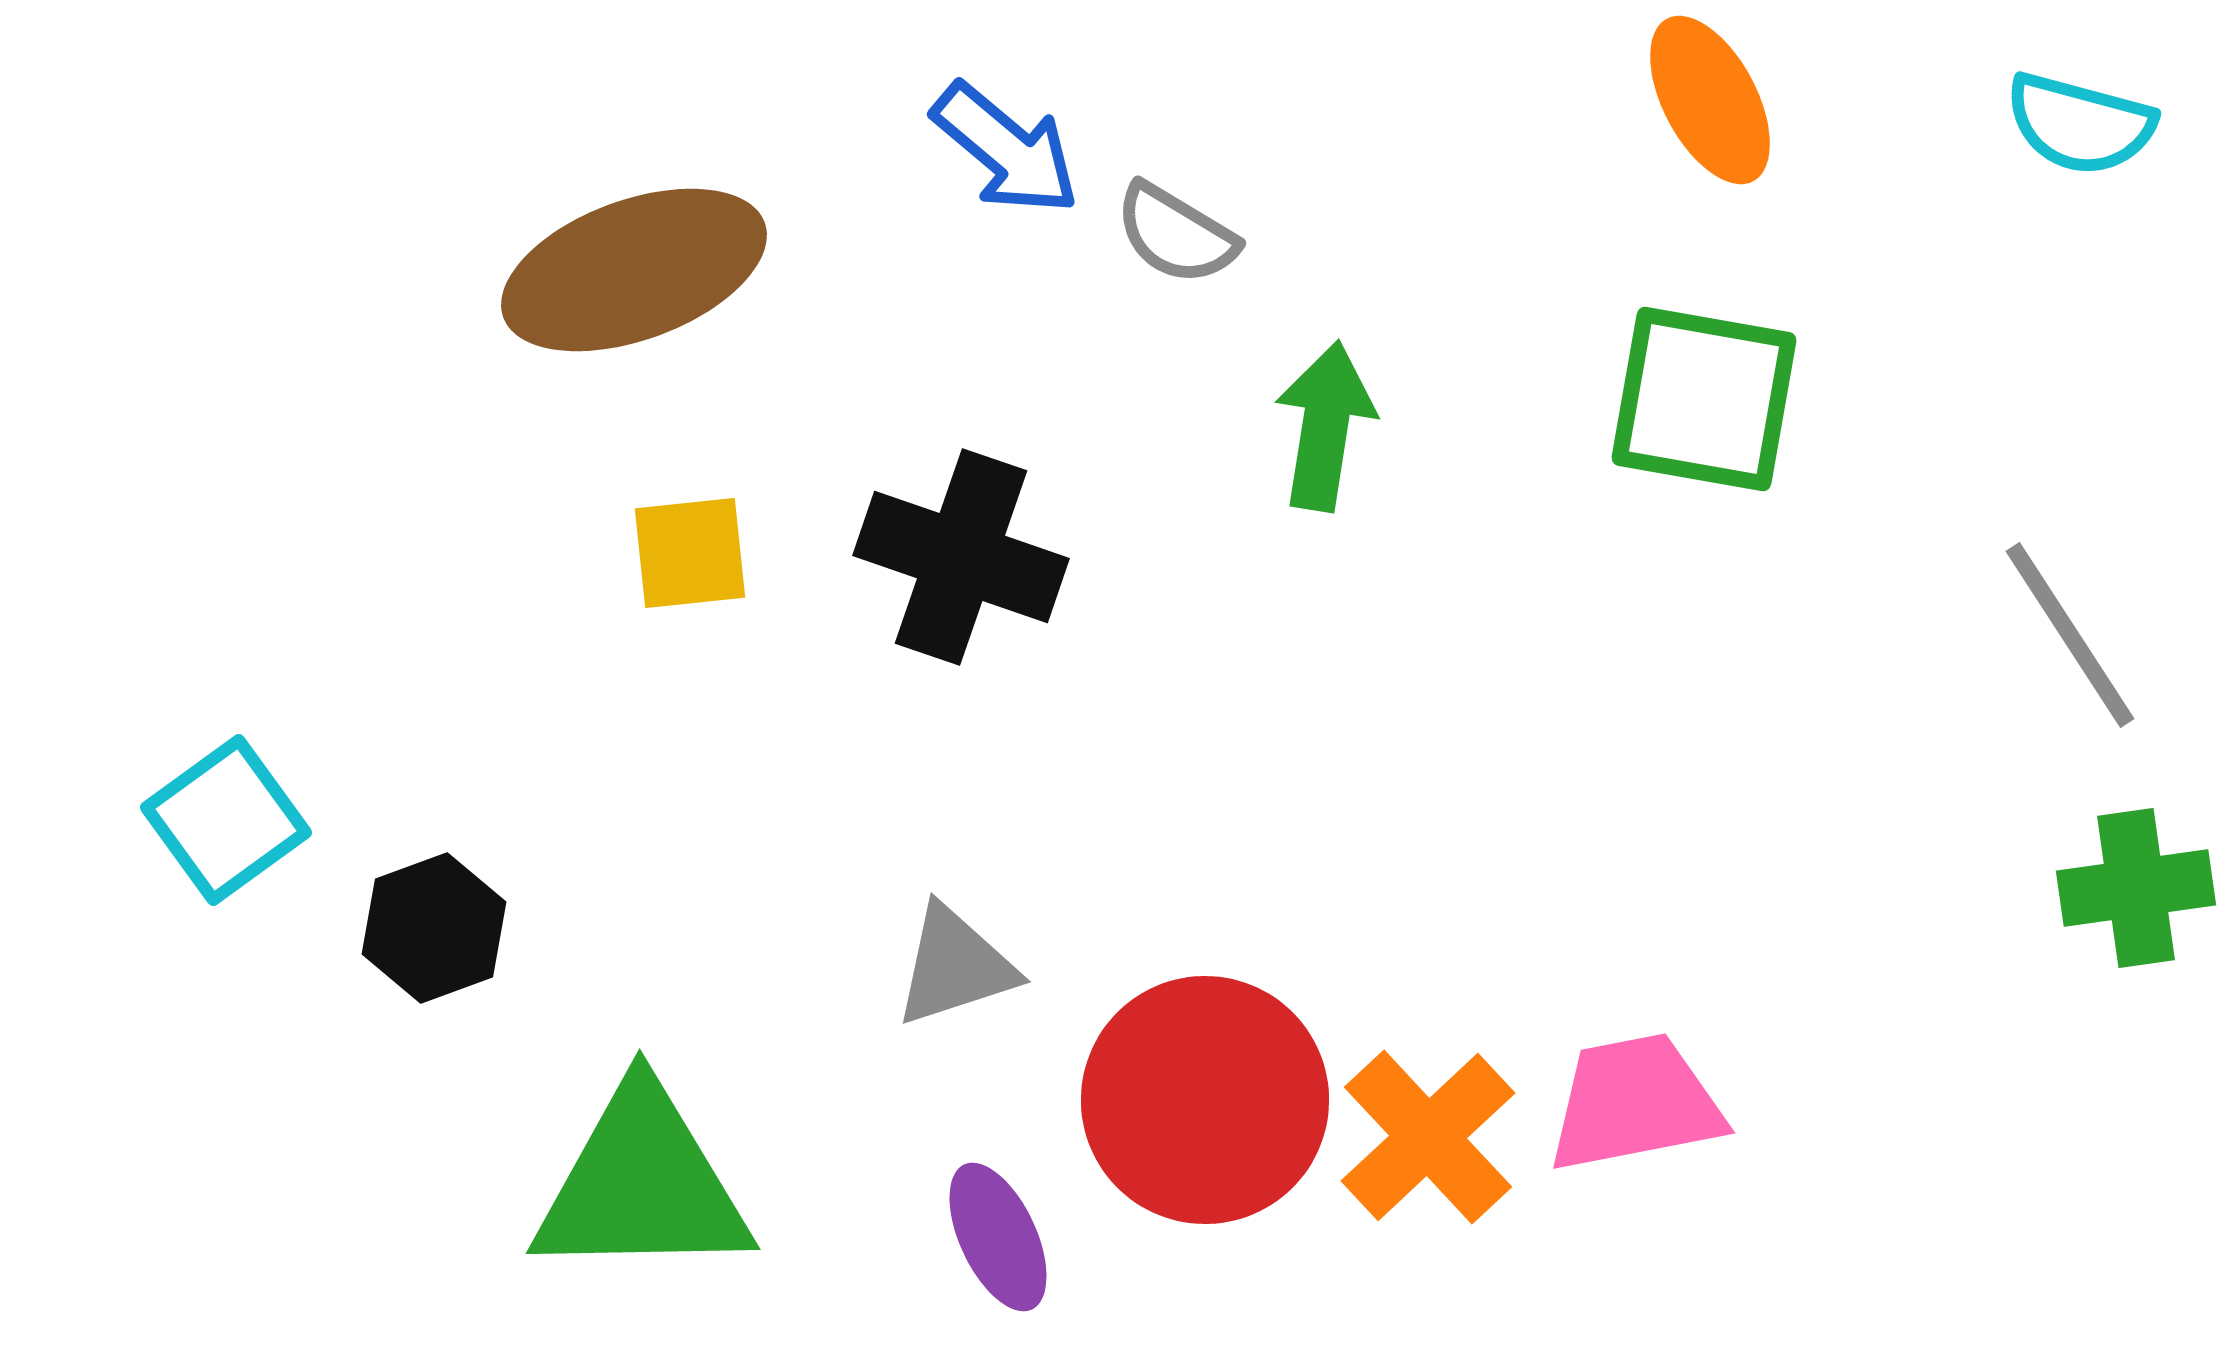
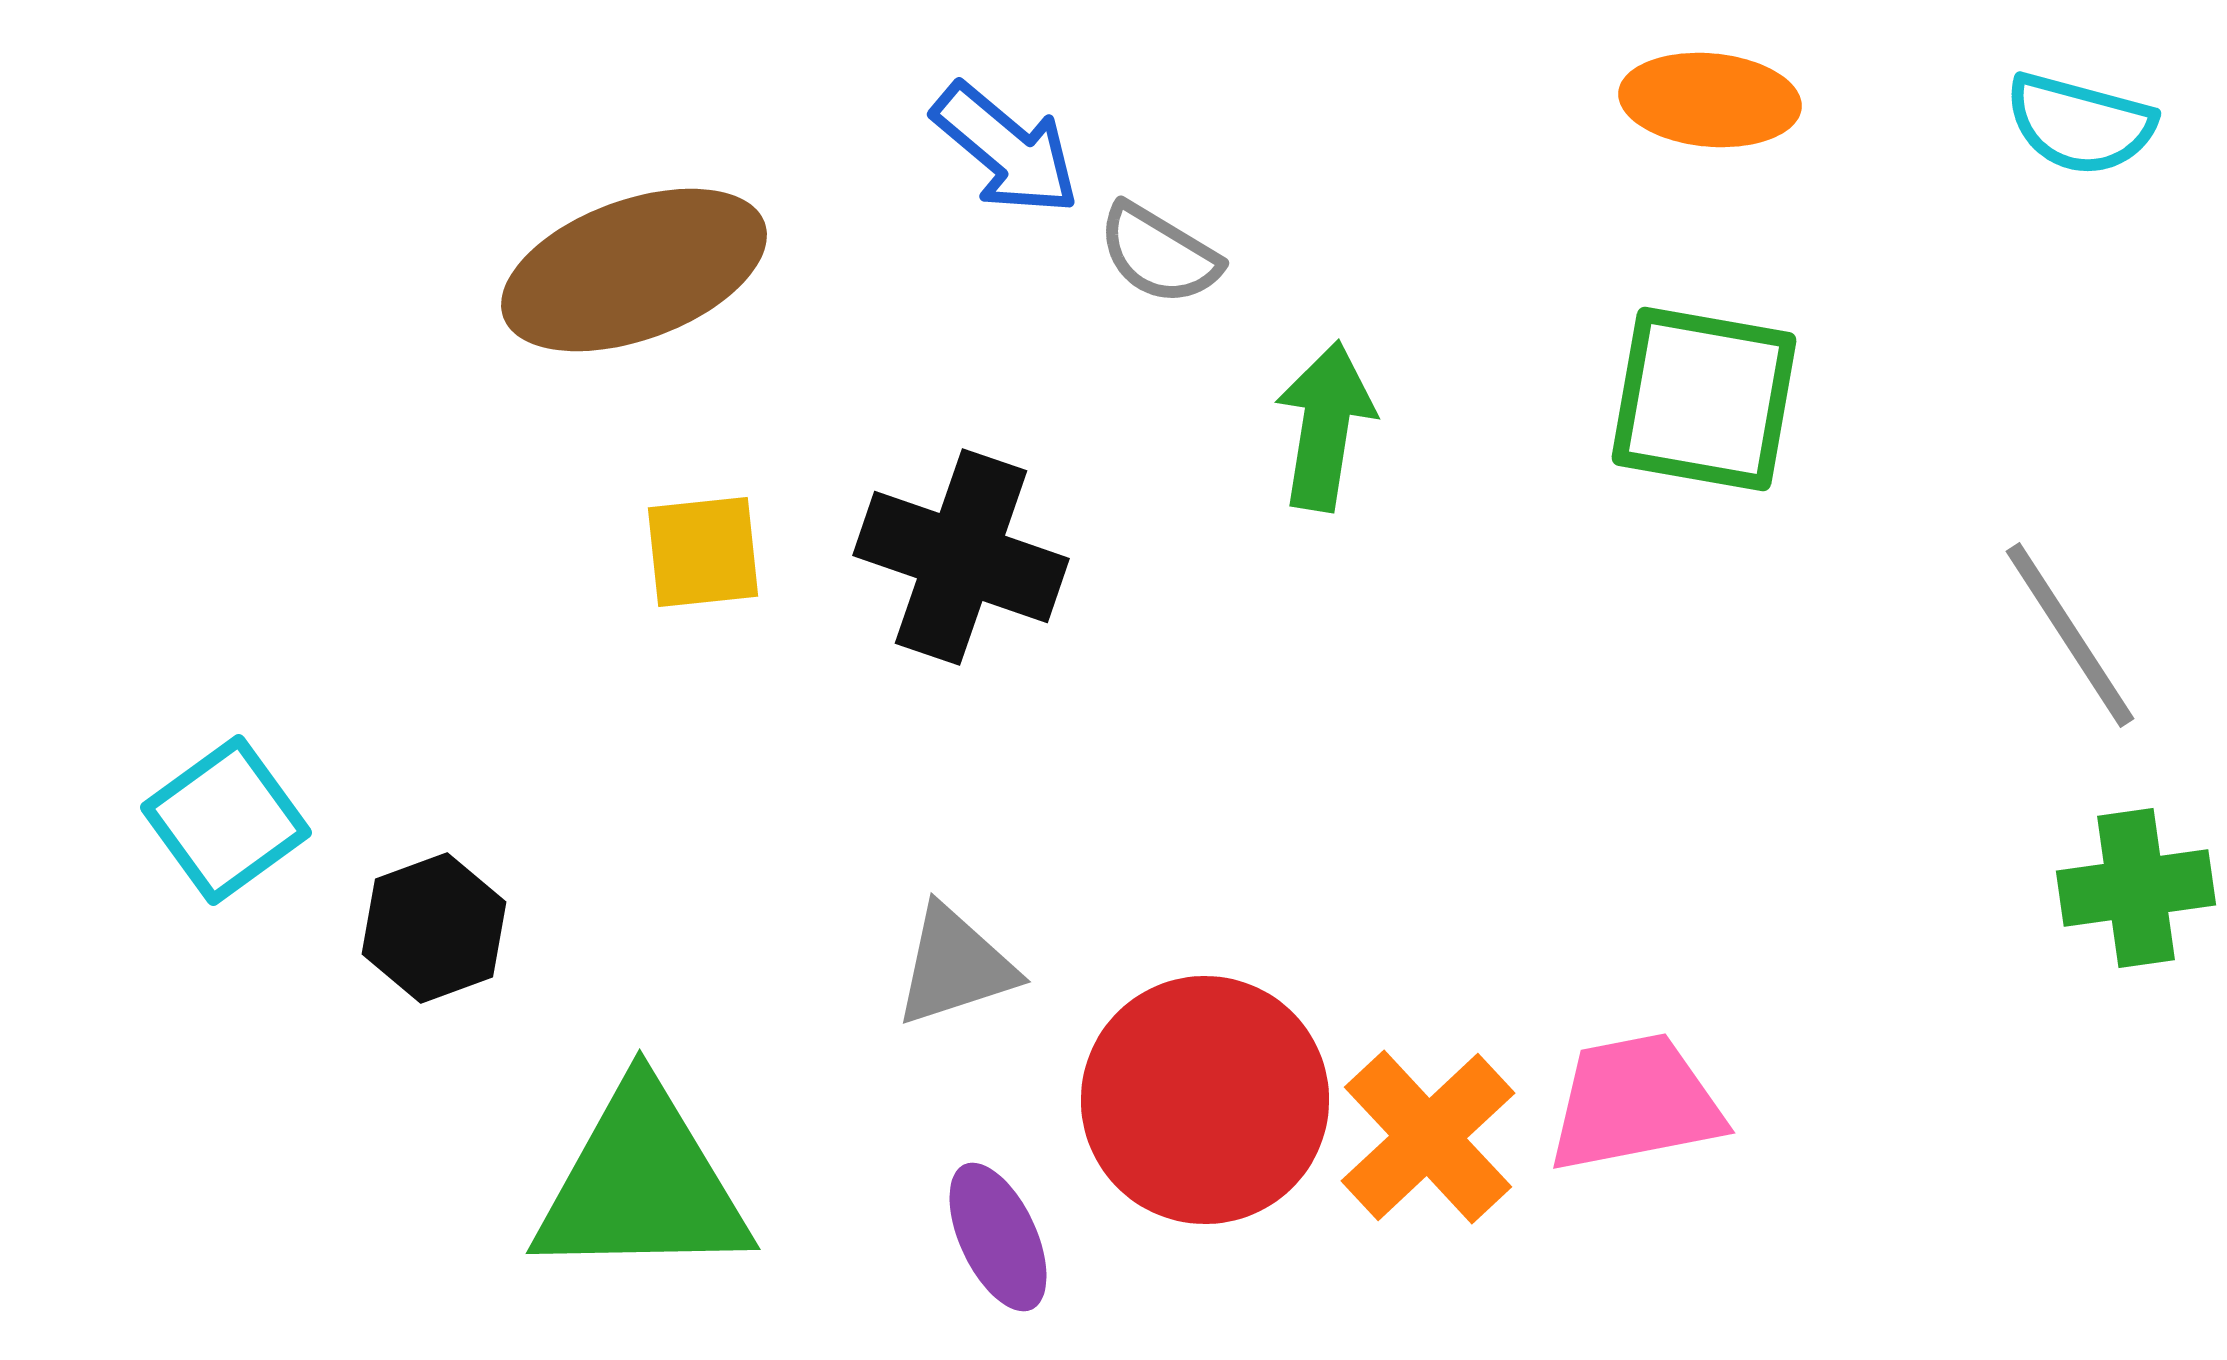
orange ellipse: rotated 57 degrees counterclockwise
gray semicircle: moved 17 px left, 20 px down
yellow square: moved 13 px right, 1 px up
